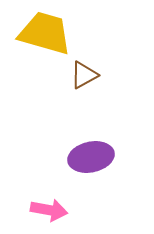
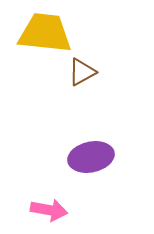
yellow trapezoid: rotated 10 degrees counterclockwise
brown triangle: moved 2 px left, 3 px up
